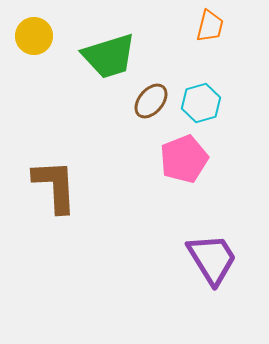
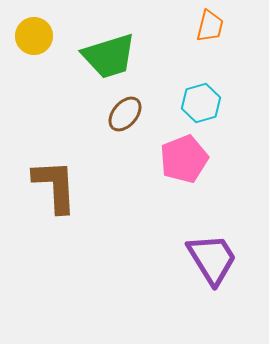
brown ellipse: moved 26 px left, 13 px down
